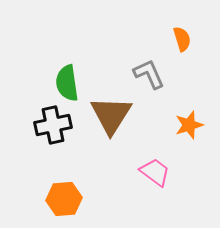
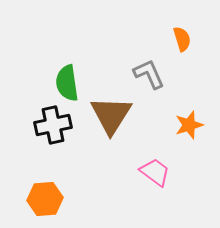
orange hexagon: moved 19 px left
